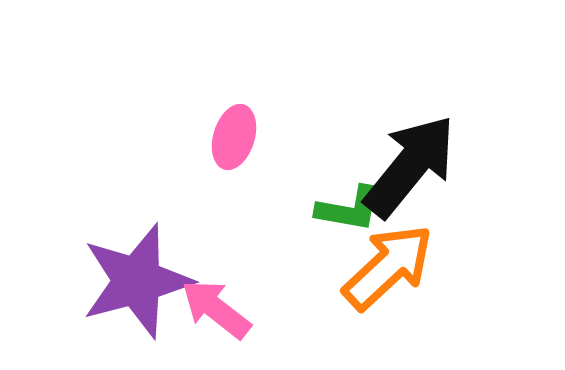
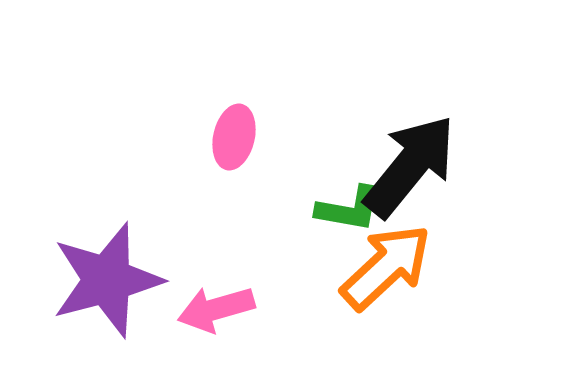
pink ellipse: rotated 4 degrees counterclockwise
orange arrow: moved 2 px left
purple star: moved 30 px left, 1 px up
pink arrow: rotated 54 degrees counterclockwise
